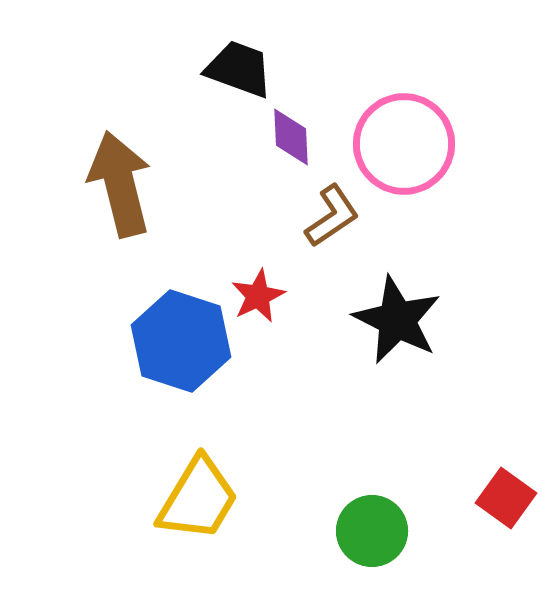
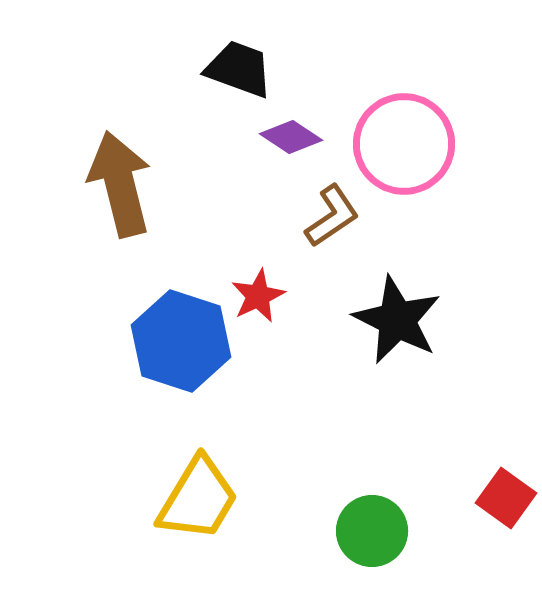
purple diamond: rotated 54 degrees counterclockwise
